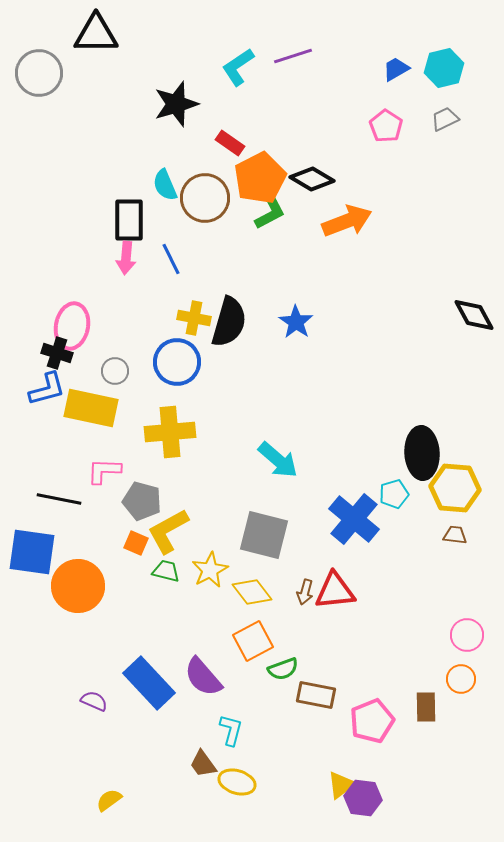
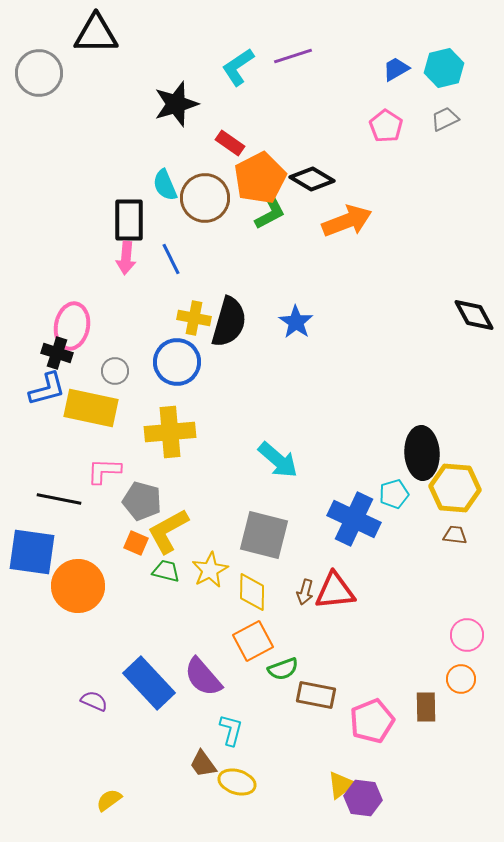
blue cross at (354, 519): rotated 15 degrees counterclockwise
yellow diamond at (252, 592): rotated 39 degrees clockwise
